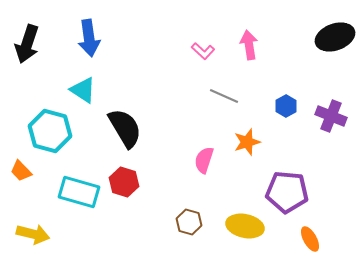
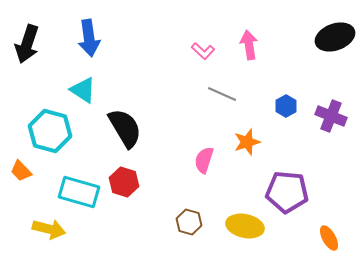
gray line: moved 2 px left, 2 px up
yellow arrow: moved 16 px right, 5 px up
orange ellipse: moved 19 px right, 1 px up
